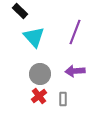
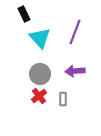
black rectangle: moved 4 px right, 3 px down; rotated 21 degrees clockwise
cyan triangle: moved 6 px right, 1 px down
